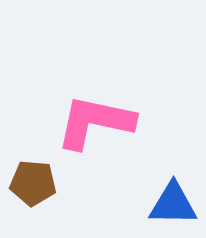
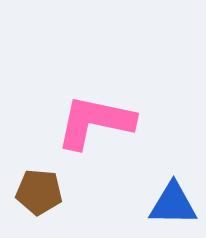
brown pentagon: moved 6 px right, 9 px down
